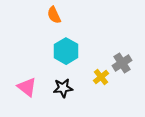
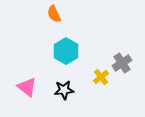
orange semicircle: moved 1 px up
black star: moved 1 px right, 2 px down
